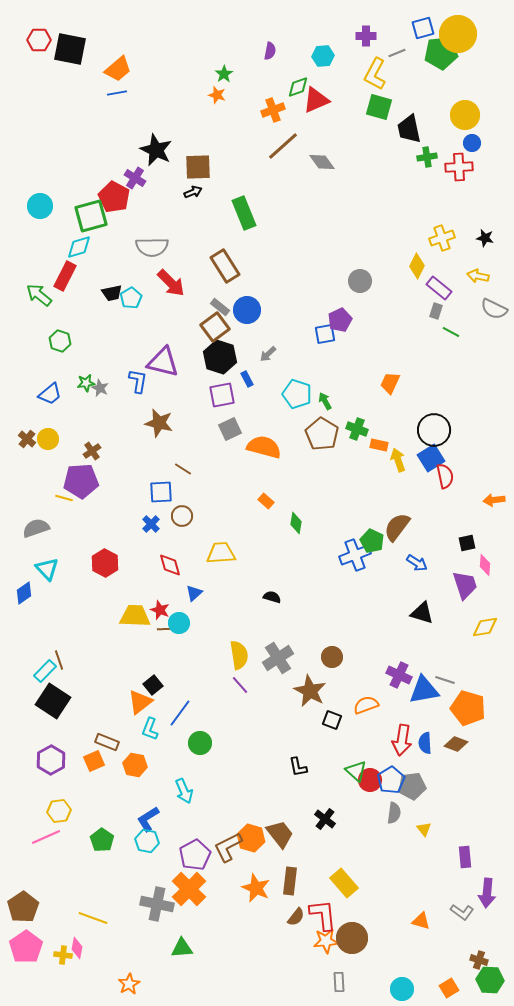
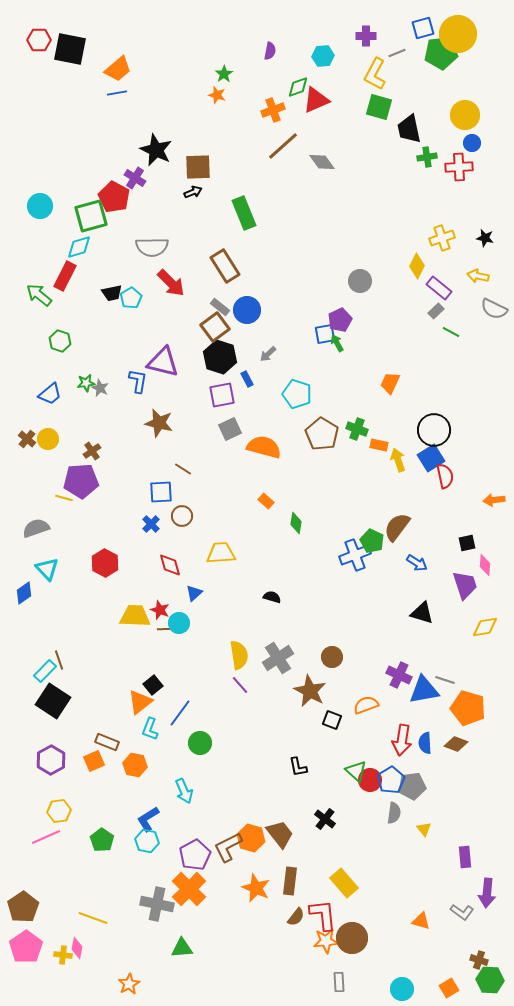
gray rectangle at (436, 311): rotated 28 degrees clockwise
green arrow at (325, 401): moved 12 px right, 58 px up
